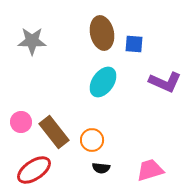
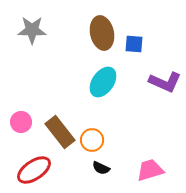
gray star: moved 11 px up
brown rectangle: moved 6 px right
black semicircle: rotated 18 degrees clockwise
